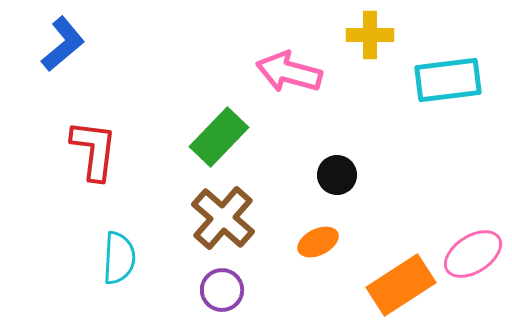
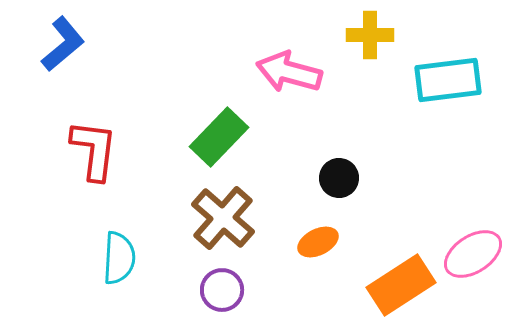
black circle: moved 2 px right, 3 px down
